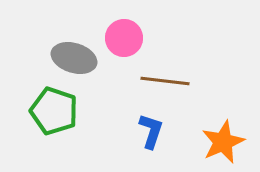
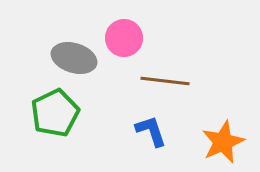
green pentagon: moved 1 px right, 2 px down; rotated 27 degrees clockwise
blue L-shape: rotated 36 degrees counterclockwise
